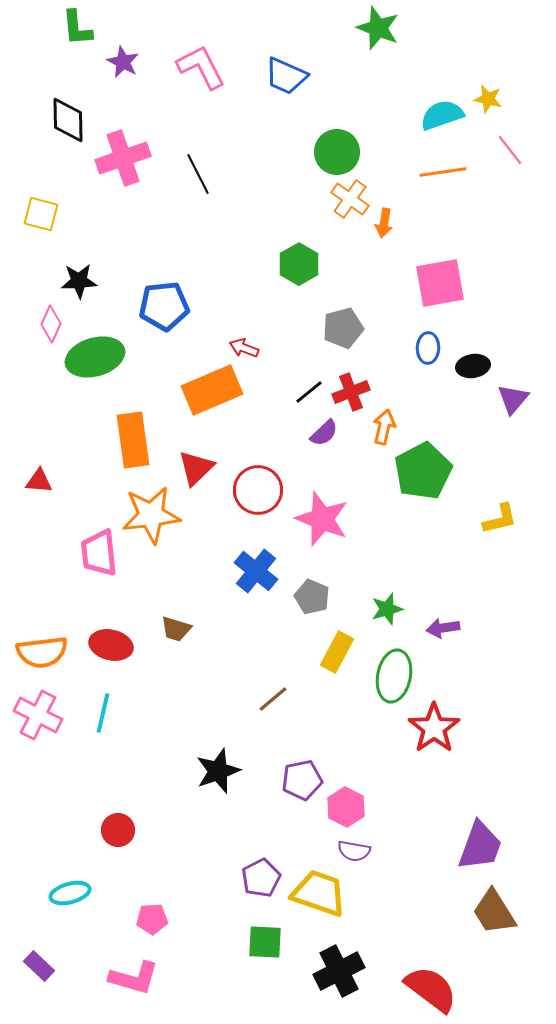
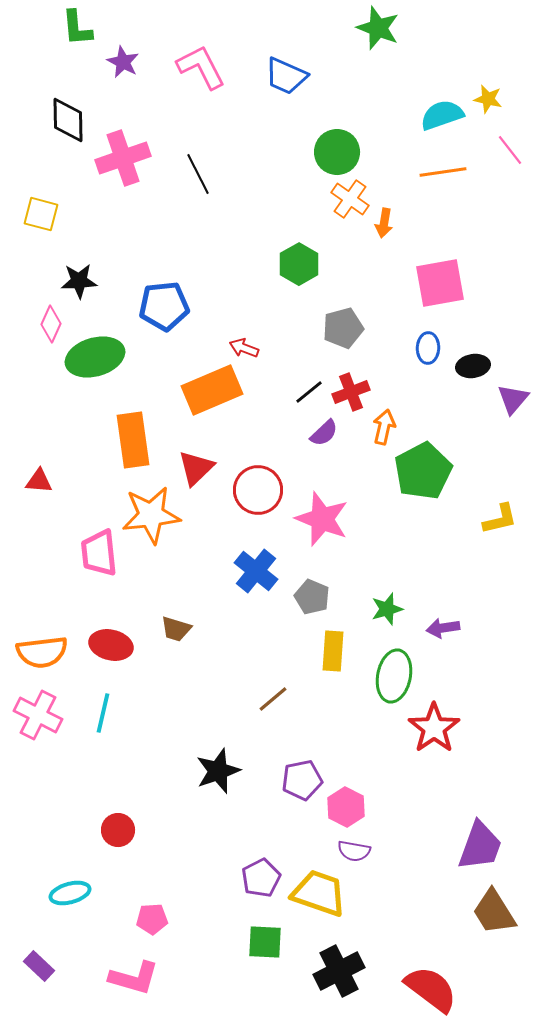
yellow rectangle at (337, 652): moved 4 px left, 1 px up; rotated 24 degrees counterclockwise
